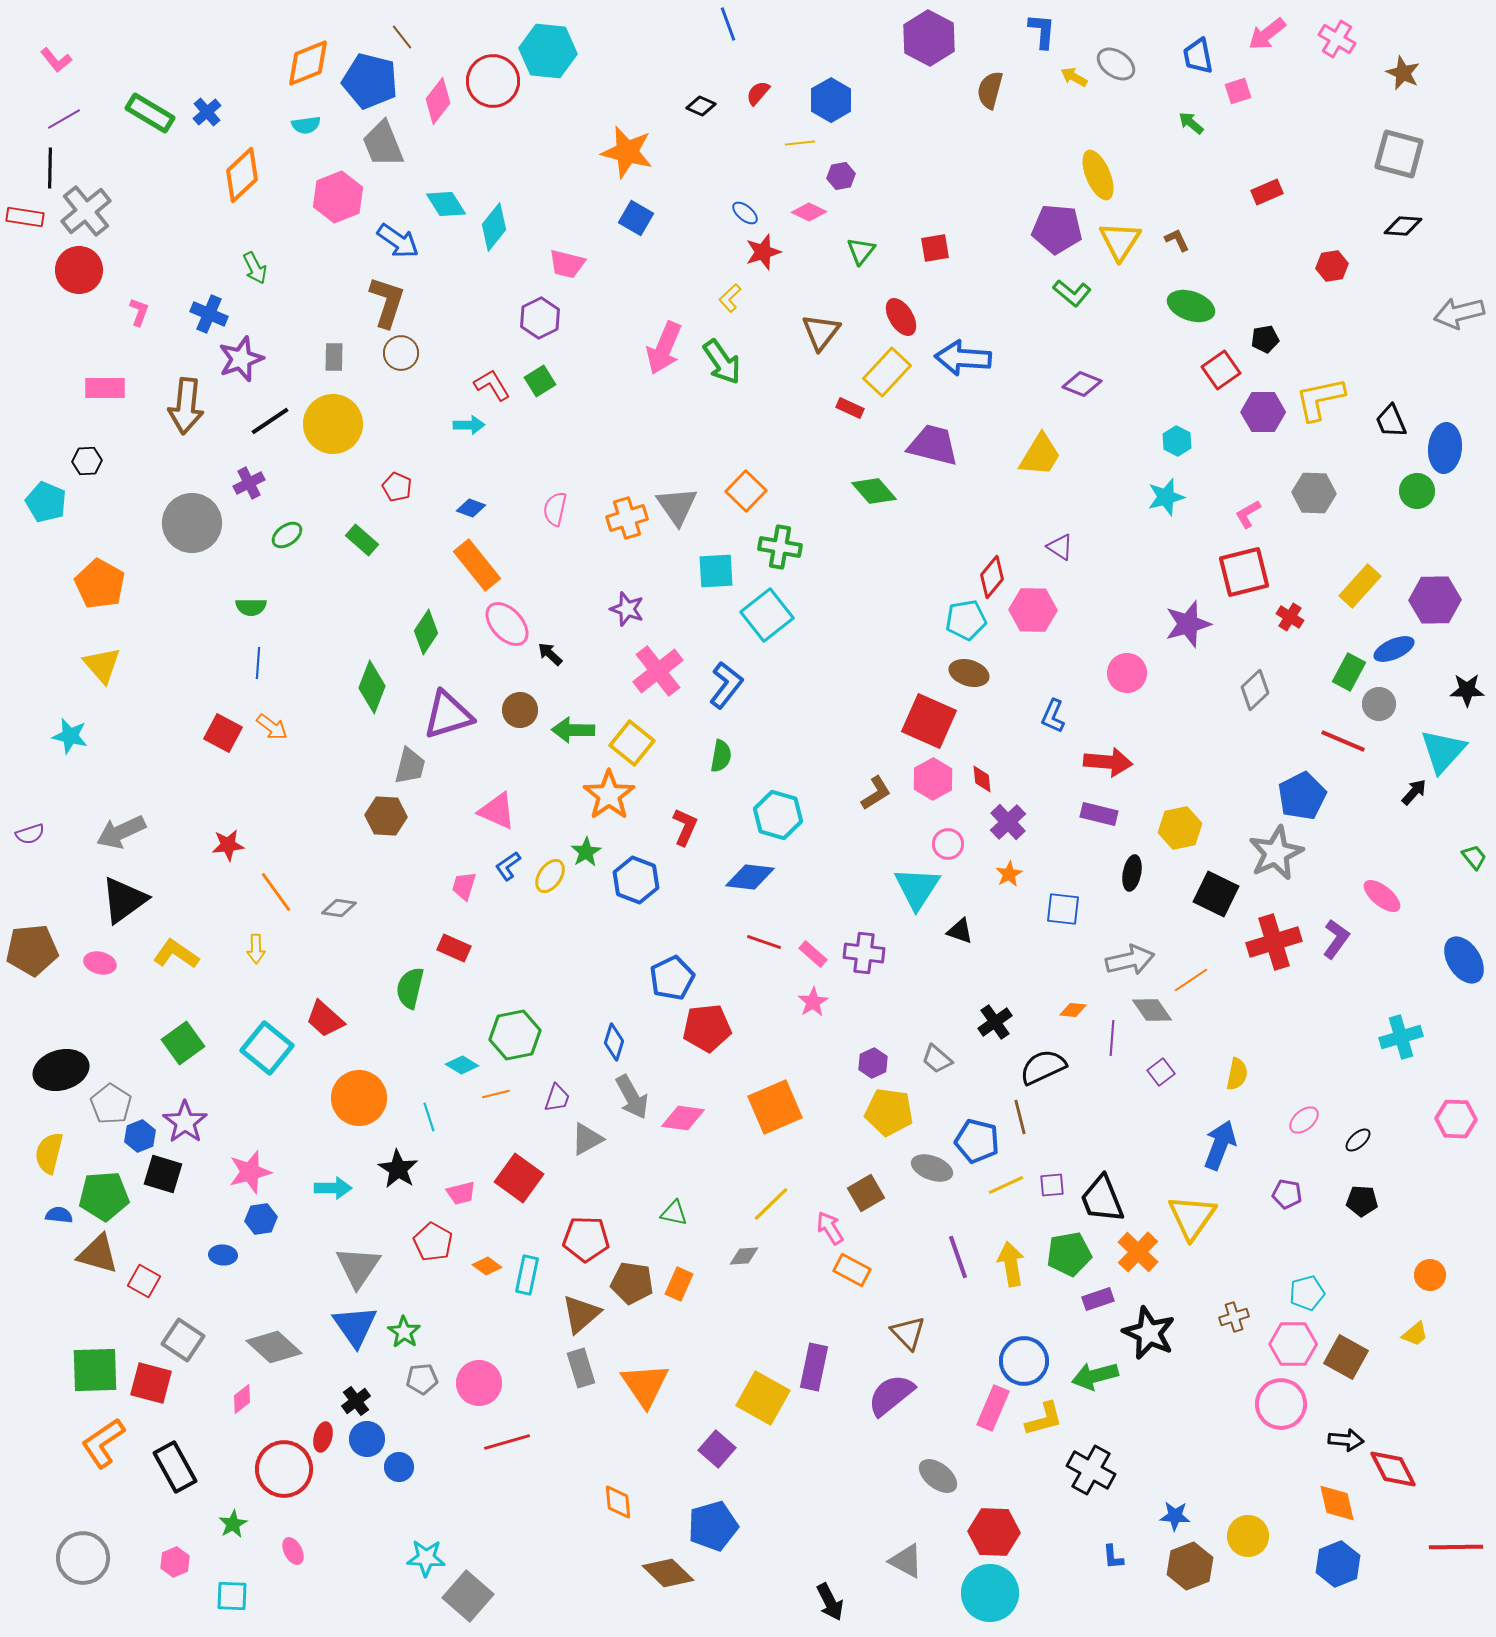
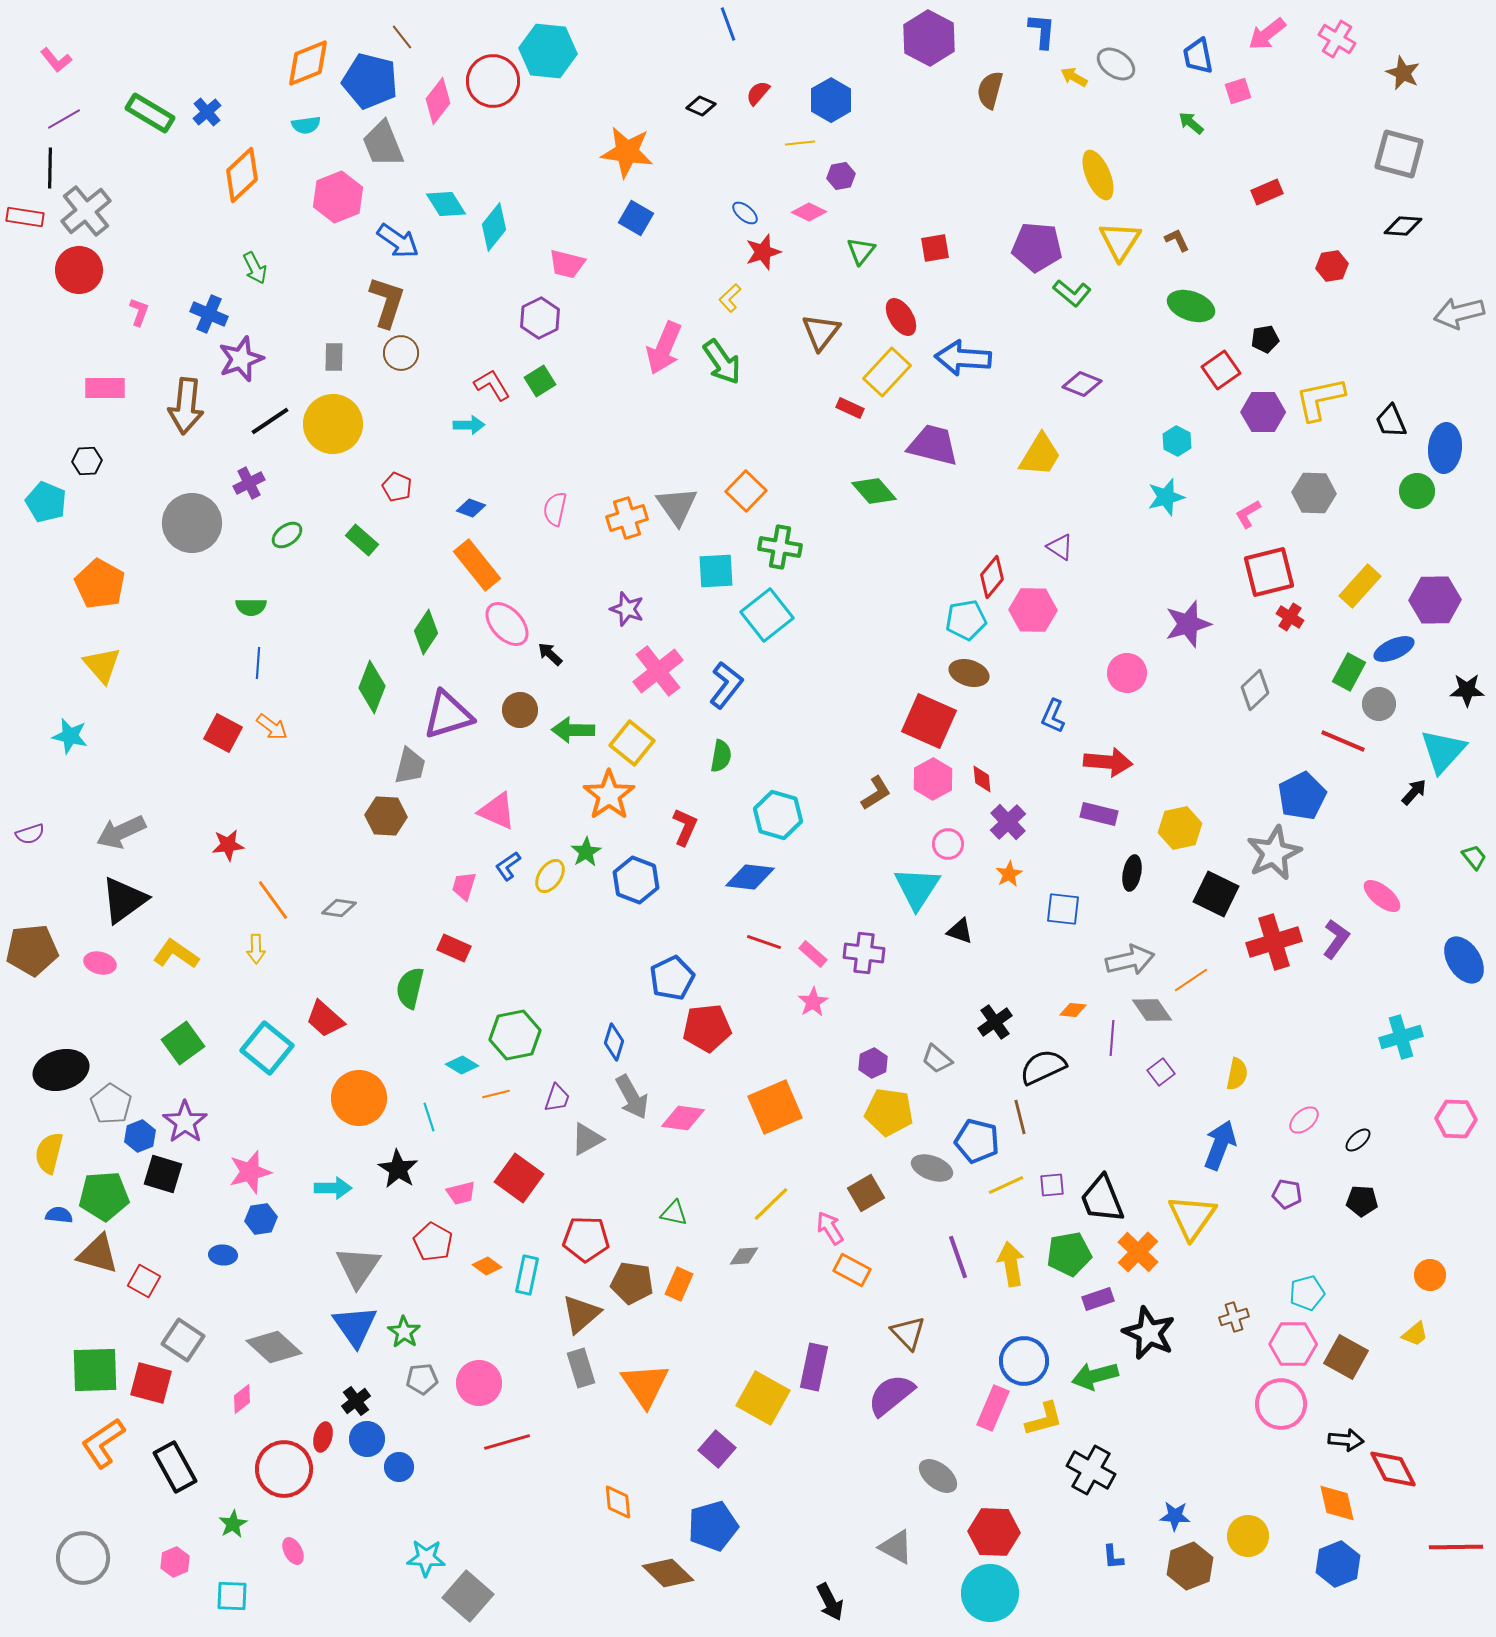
orange star at (627, 152): rotated 6 degrees counterclockwise
purple pentagon at (1057, 229): moved 20 px left, 18 px down
red square at (1244, 572): moved 25 px right
gray star at (1276, 853): moved 2 px left
orange line at (276, 892): moved 3 px left, 8 px down
gray triangle at (906, 1561): moved 10 px left, 14 px up
